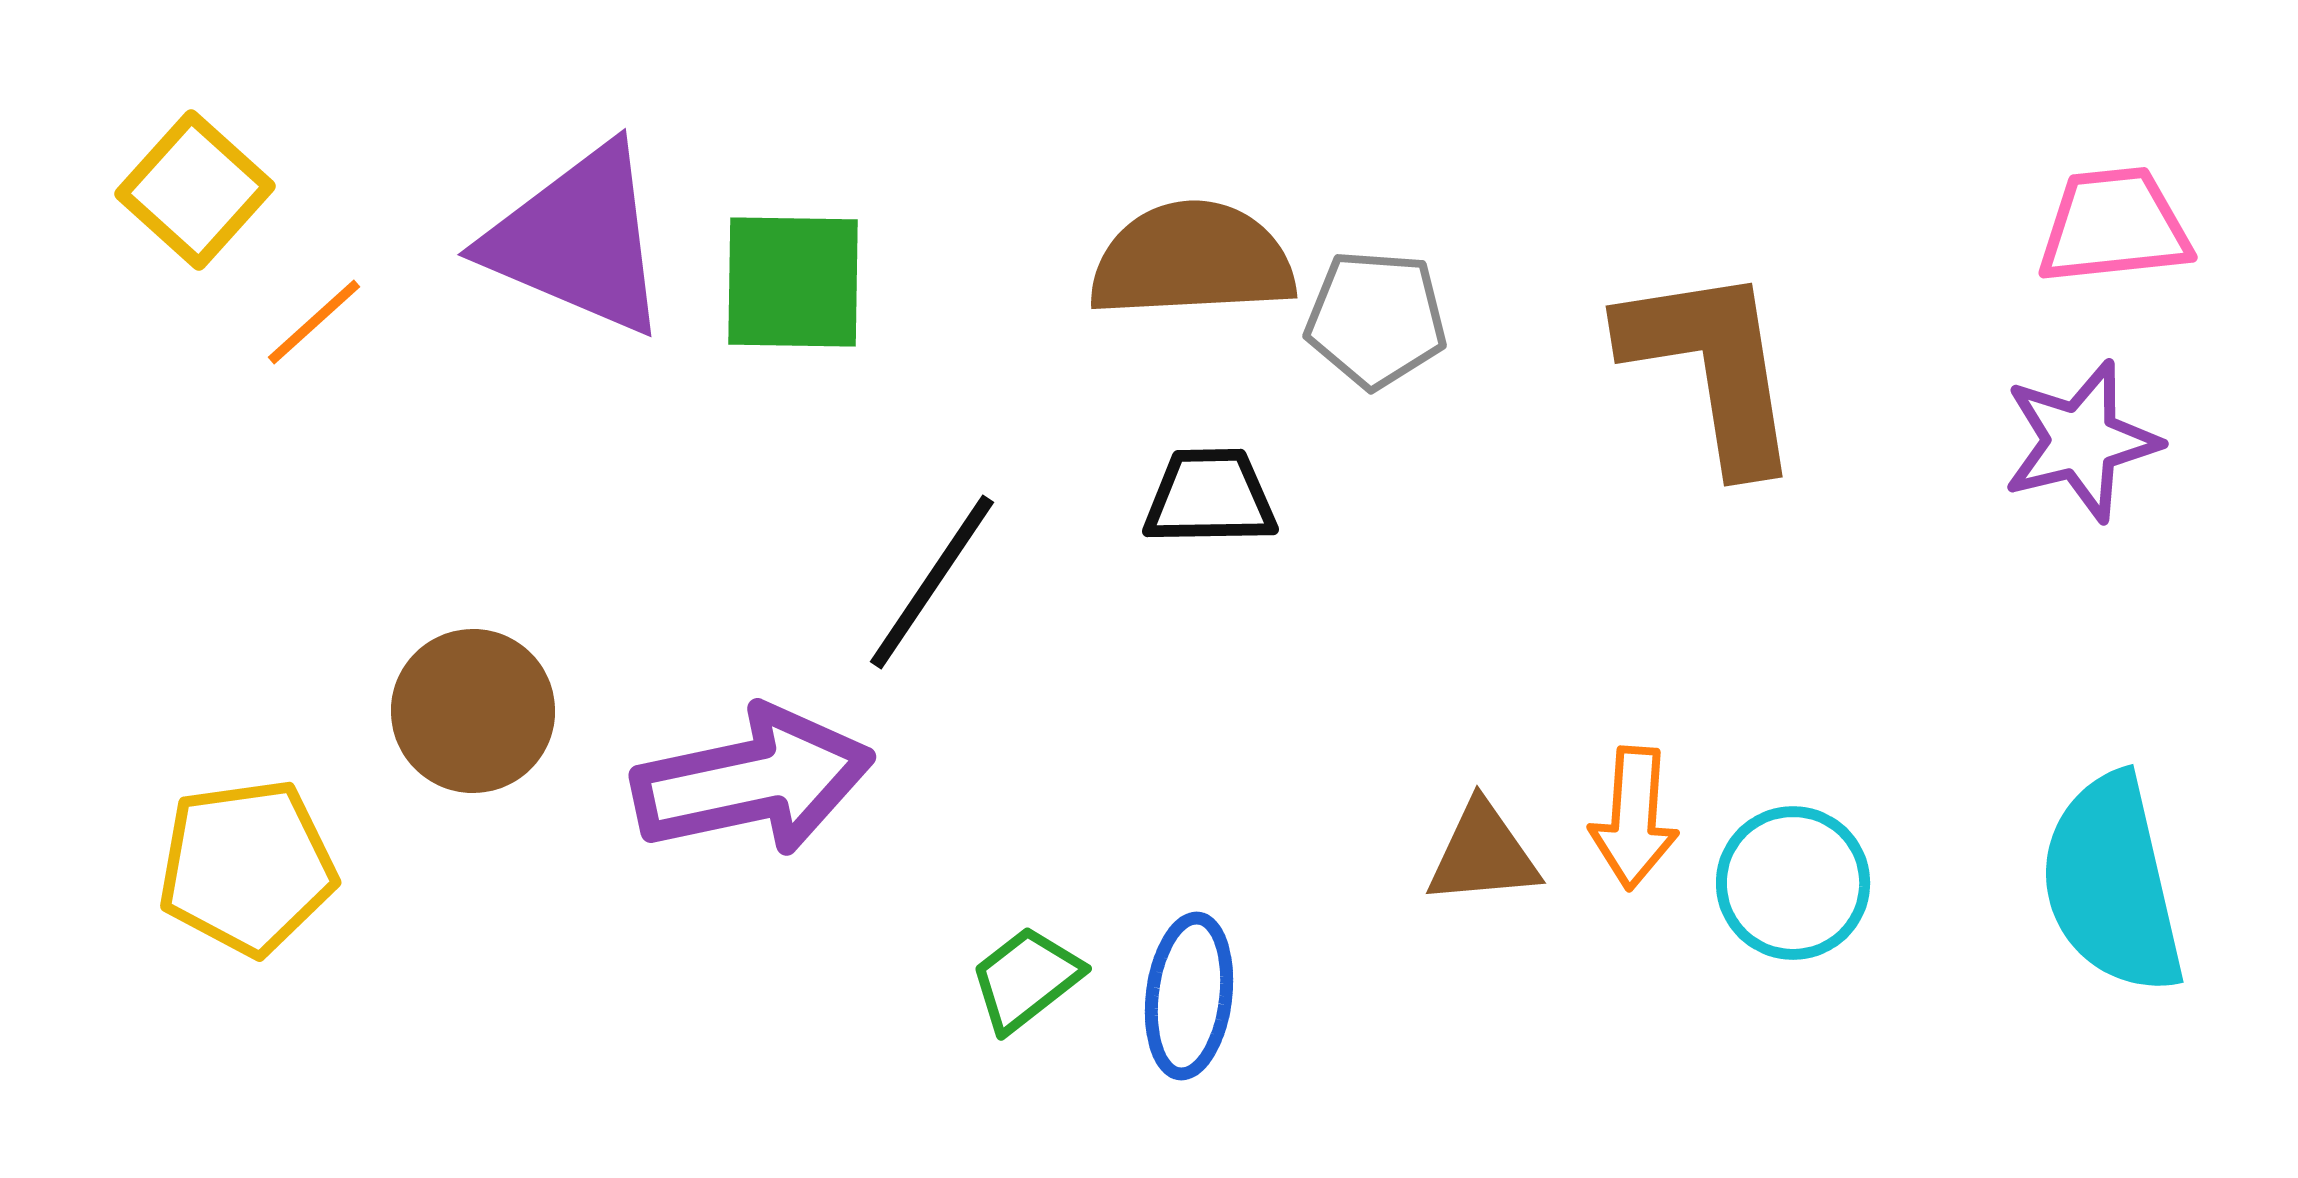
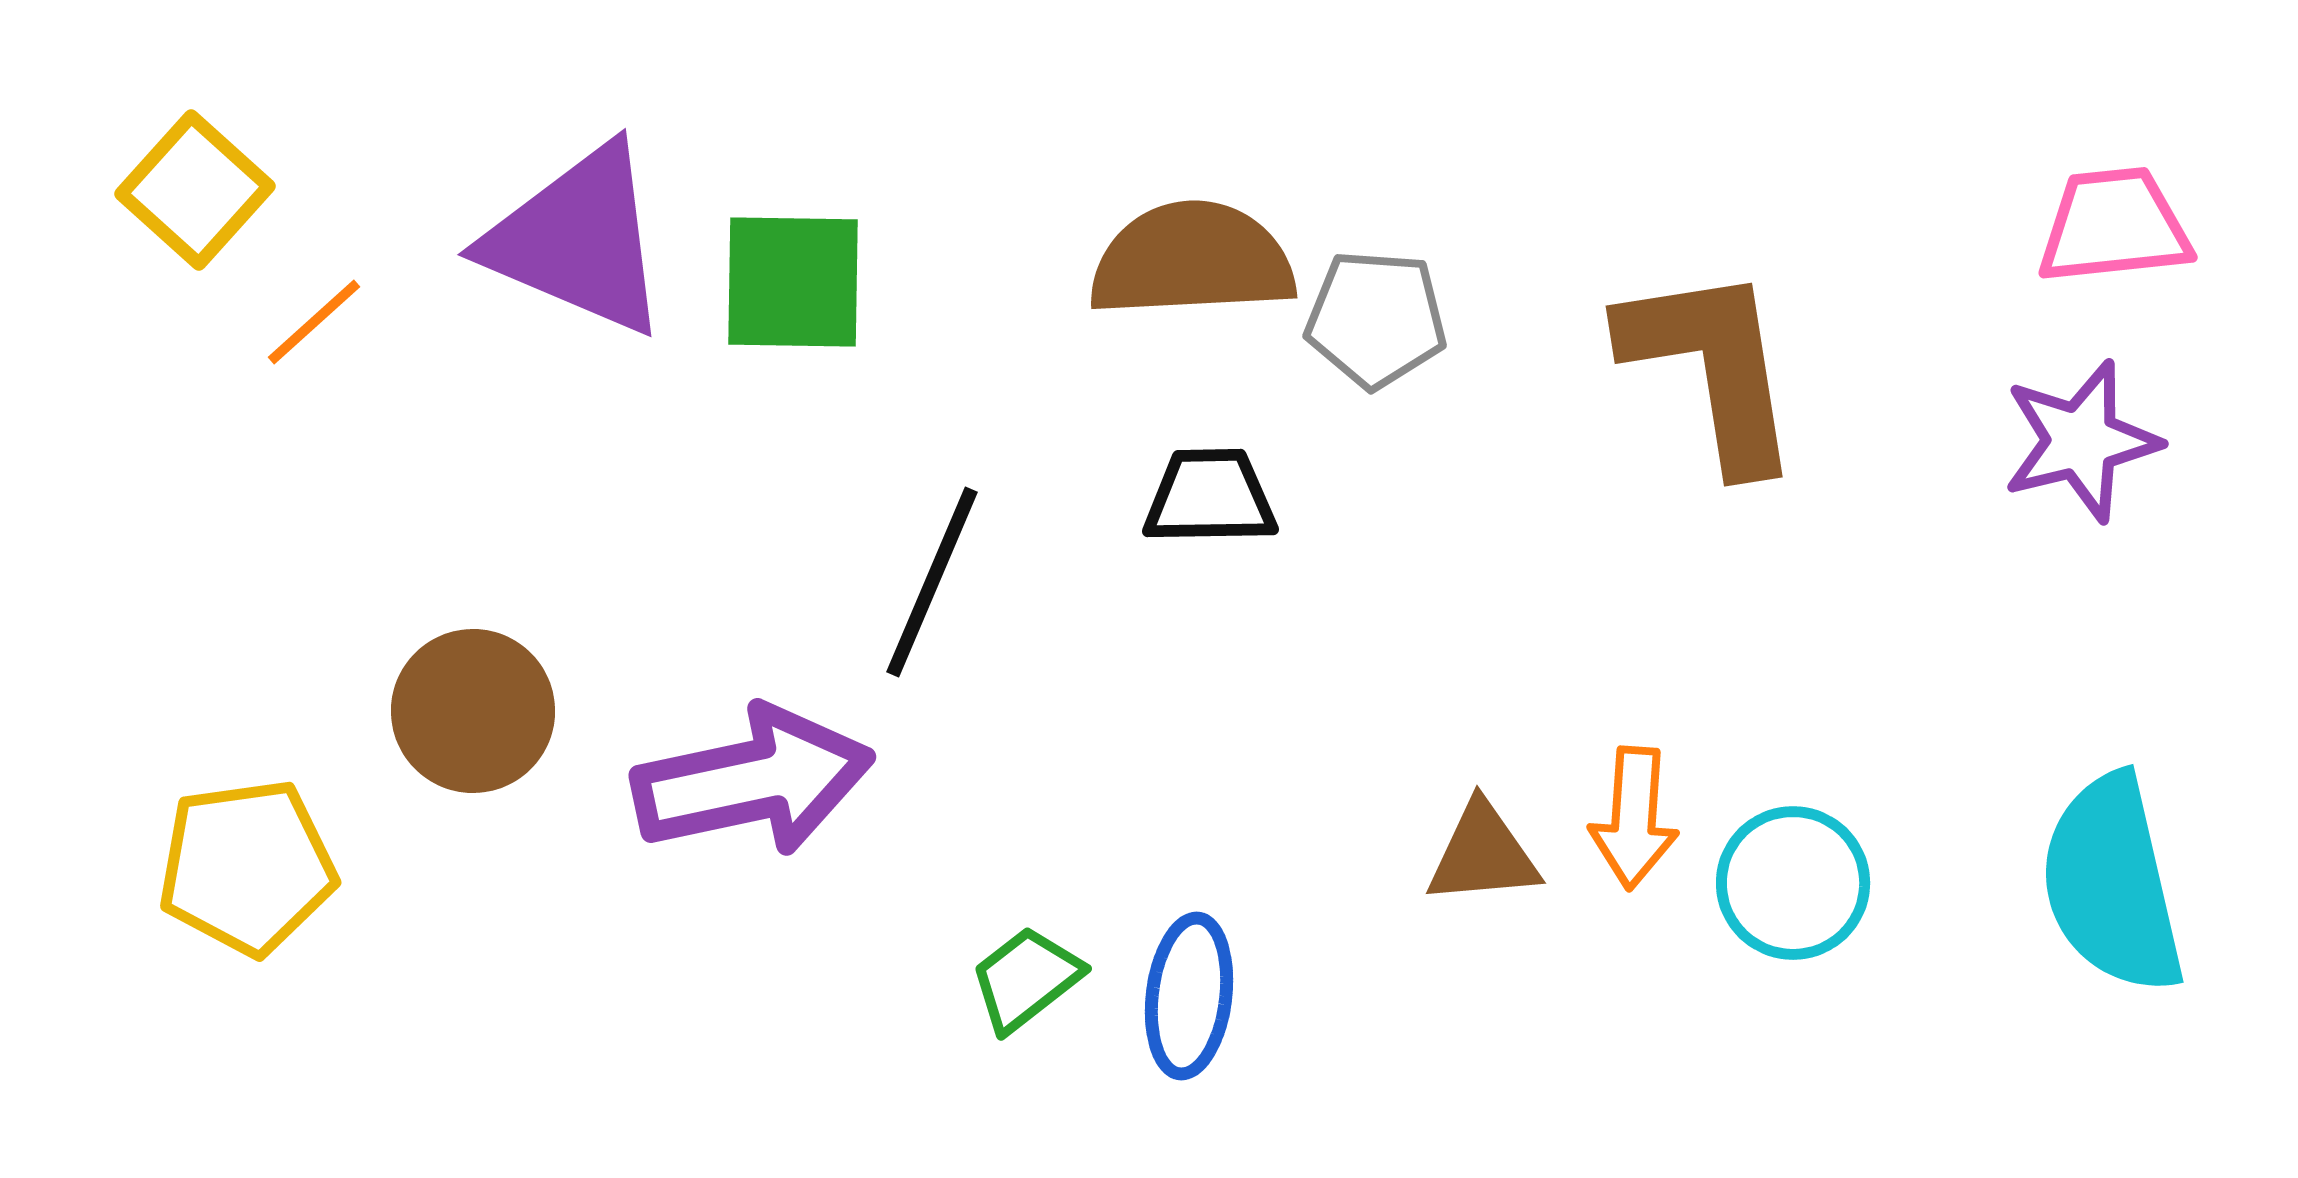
black line: rotated 11 degrees counterclockwise
